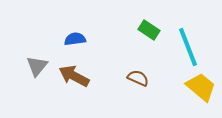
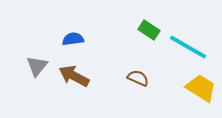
blue semicircle: moved 2 px left
cyan line: rotated 39 degrees counterclockwise
yellow trapezoid: moved 1 px down; rotated 8 degrees counterclockwise
